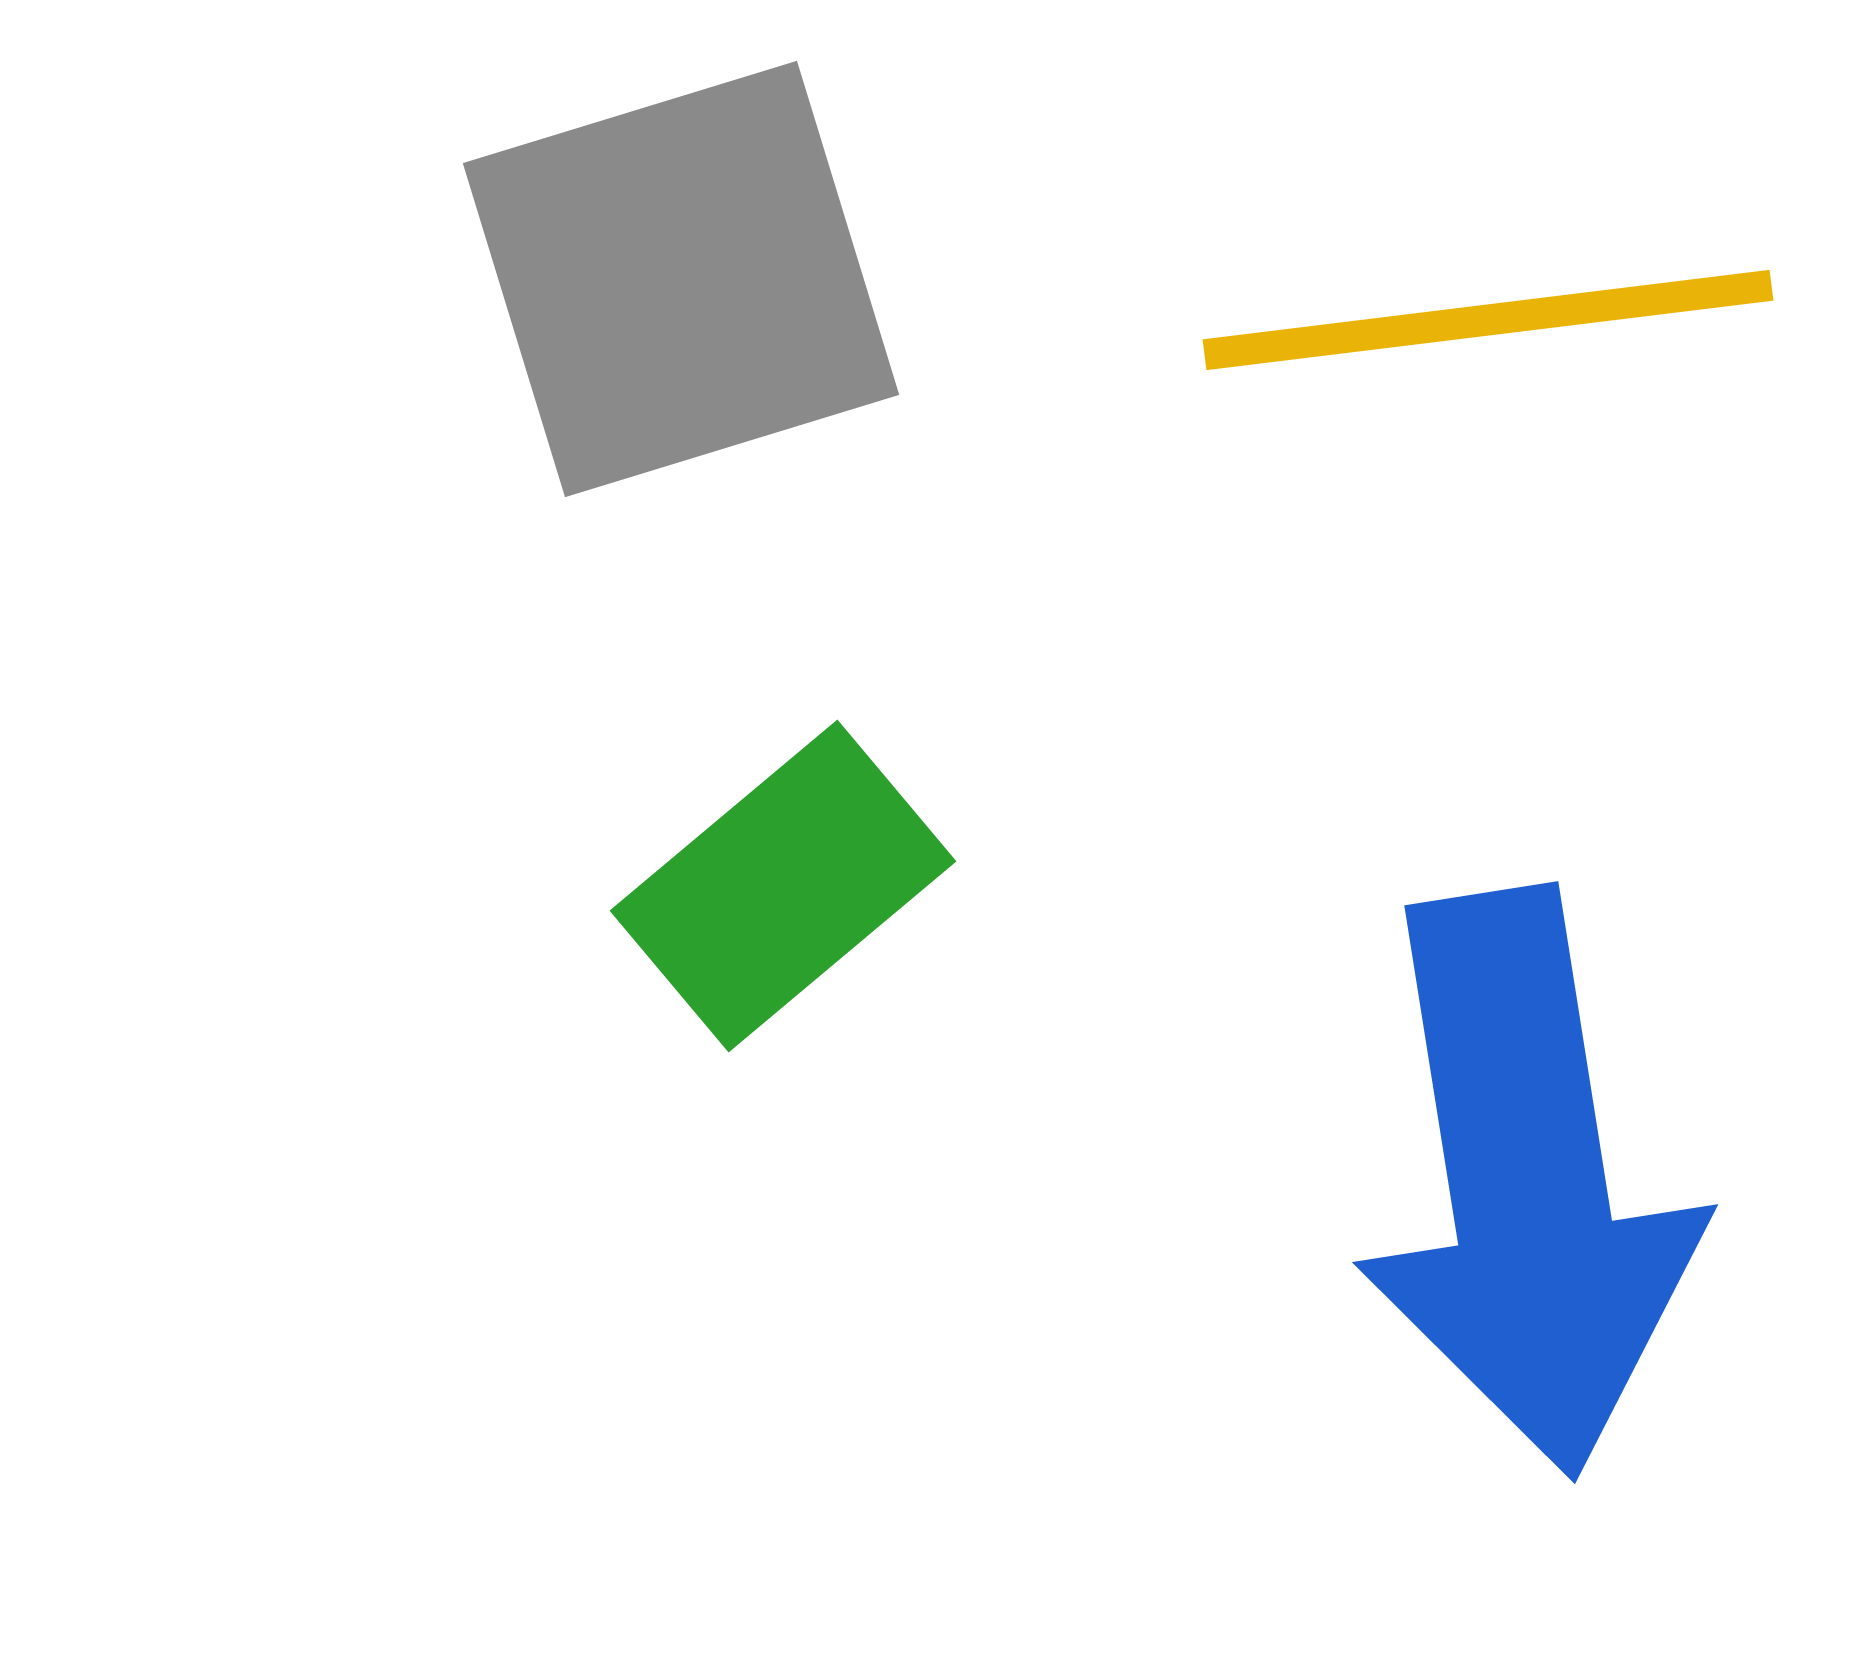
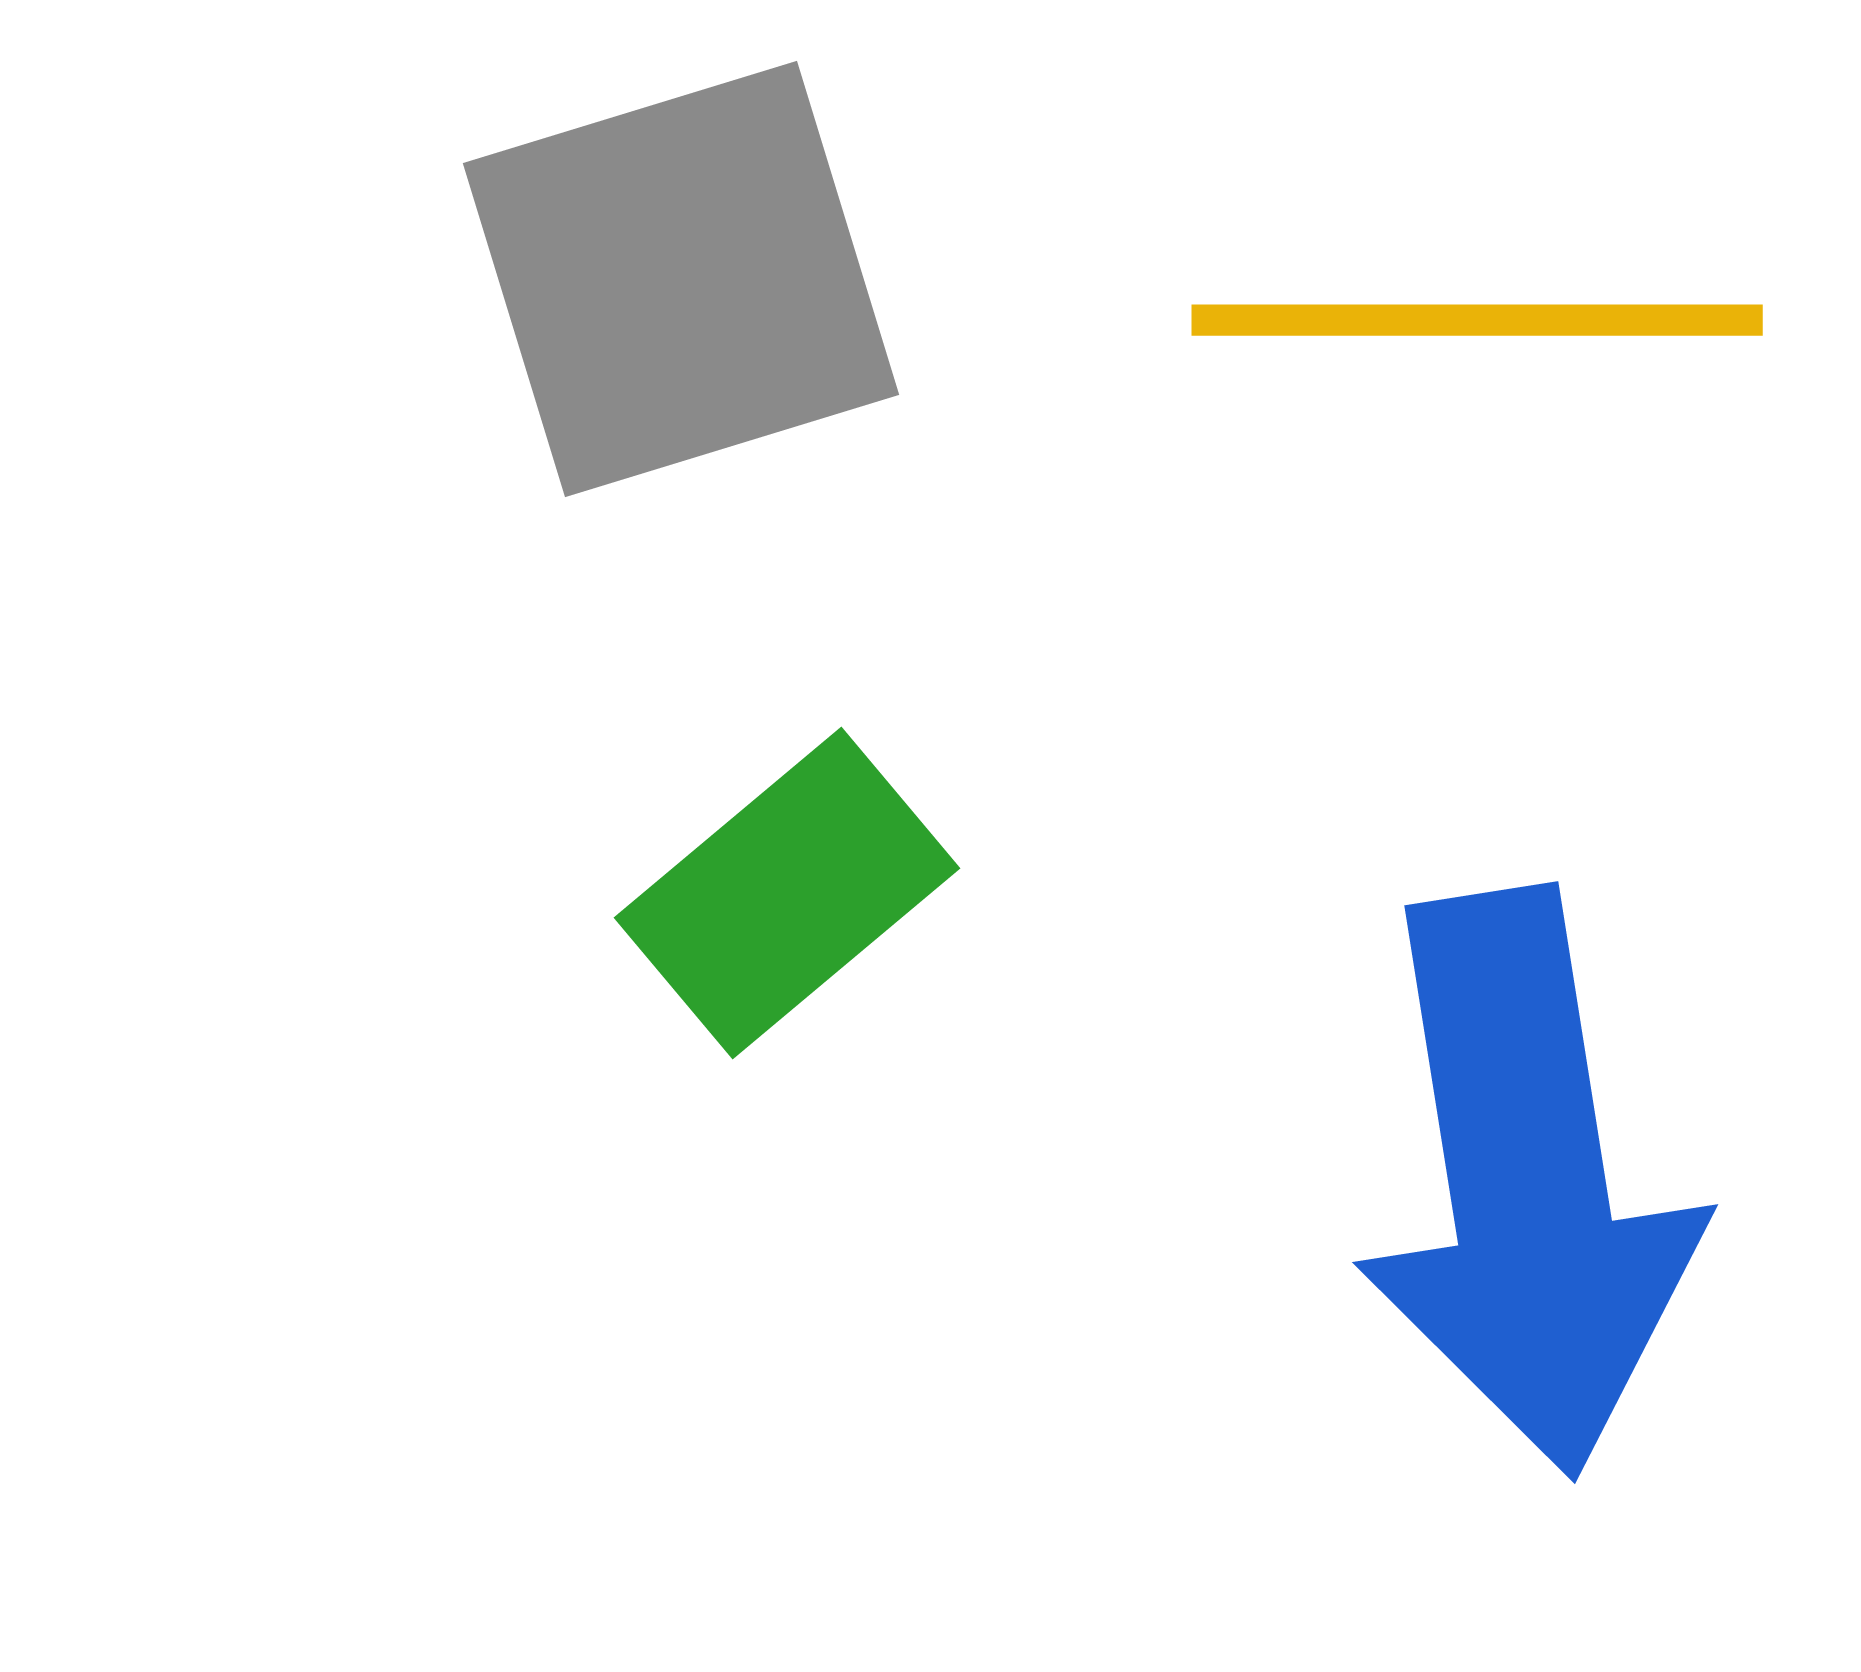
yellow line: moved 11 px left; rotated 7 degrees clockwise
green rectangle: moved 4 px right, 7 px down
